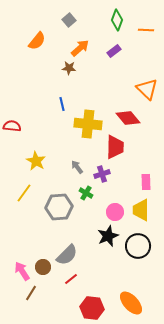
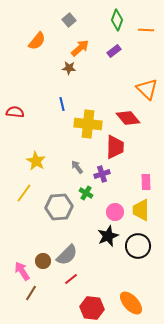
red semicircle: moved 3 px right, 14 px up
brown circle: moved 6 px up
